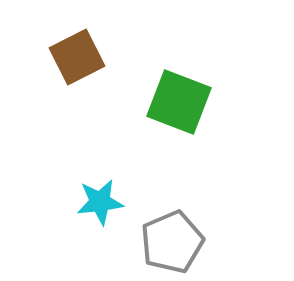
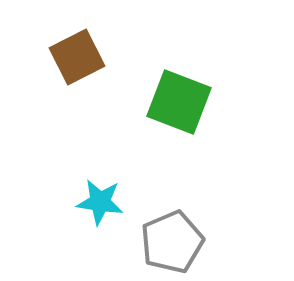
cyan star: rotated 15 degrees clockwise
